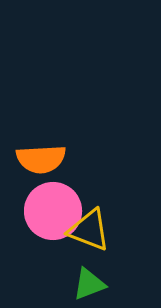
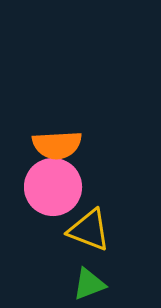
orange semicircle: moved 16 px right, 14 px up
pink circle: moved 24 px up
